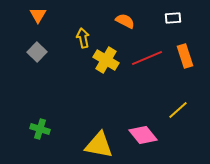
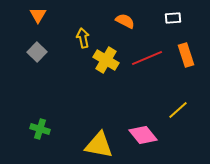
orange rectangle: moved 1 px right, 1 px up
